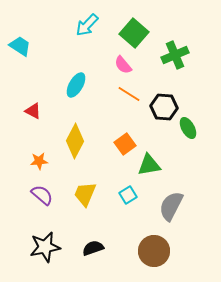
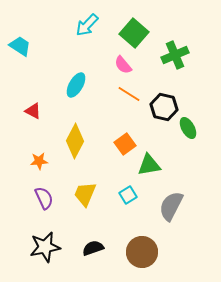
black hexagon: rotated 8 degrees clockwise
purple semicircle: moved 2 px right, 3 px down; rotated 25 degrees clockwise
brown circle: moved 12 px left, 1 px down
